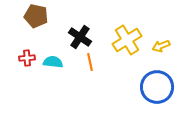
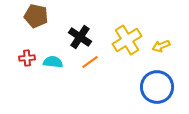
orange line: rotated 66 degrees clockwise
